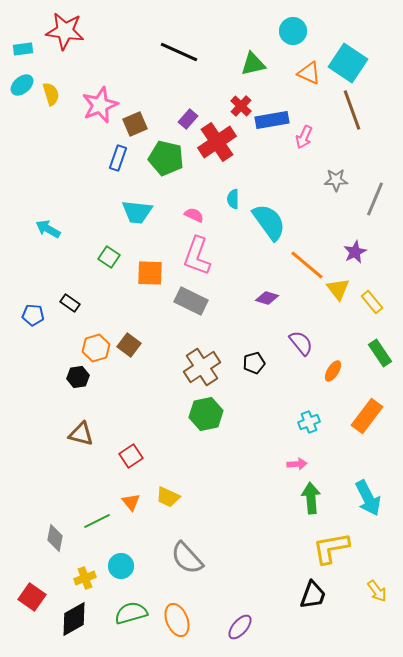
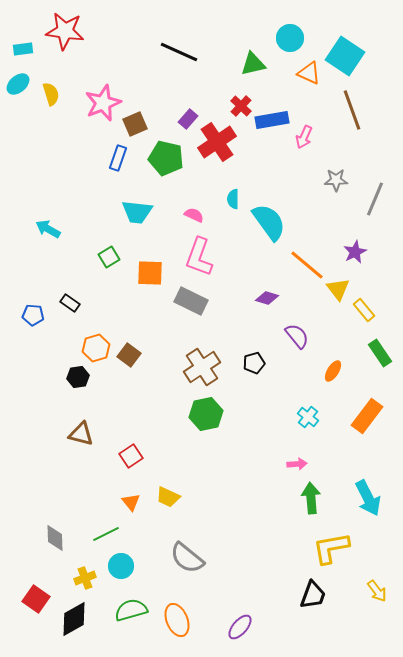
cyan circle at (293, 31): moved 3 px left, 7 px down
cyan square at (348, 63): moved 3 px left, 7 px up
cyan ellipse at (22, 85): moved 4 px left, 1 px up
pink star at (100, 105): moved 3 px right, 2 px up
pink L-shape at (197, 256): moved 2 px right, 1 px down
green square at (109, 257): rotated 25 degrees clockwise
yellow rectangle at (372, 302): moved 8 px left, 8 px down
purple semicircle at (301, 343): moved 4 px left, 7 px up
brown square at (129, 345): moved 10 px down
cyan cross at (309, 422): moved 1 px left, 5 px up; rotated 30 degrees counterclockwise
green line at (97, 521): moved 9 px right, 13 px down
gray diamond at (55, 538): rotated 12 degrees counterclockwise
gray semicircle at (187, 558): rotated 9 degrees counterclockwise
red square at (32, 597): moved 4 px right, 2 px down
green semicircle at (131, 613): moved 3 px up
